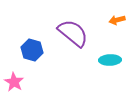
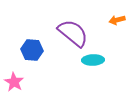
blue hexagon: rotated 10 degrees counterclockwise
cyan ellipse: moved 17 px left
